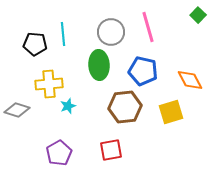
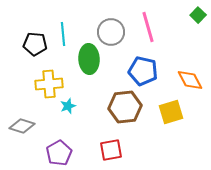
green ellipse: moved 10 px left, 6 px up
gray diamond: moved 5 px right, 16 px down
